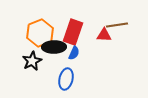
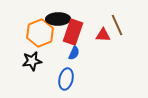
brown line: rotated 75 degrees clockwise
red triangle: moved 1 px left
black ellipse: moved 4 px right, 28 px up
black star: rotated 18 degrees clockwise
